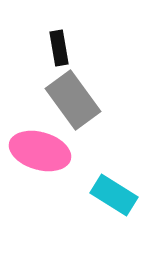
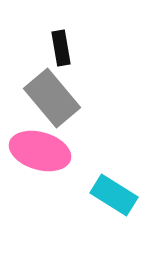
black rectangle: moved 2 px right
gray rectangle: moved 21 px left, 2 px up; rotated 4 degrees counterclockwise
